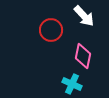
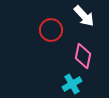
cyan cross: rotated 36 degrees clockwise
